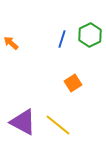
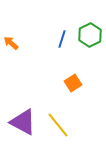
yellow line: rotated 12 degrees clockwise
